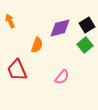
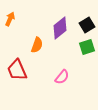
orange arrow: moved 2 px up; rotated 48 degrees clockwise
purple diamond: rotated 25 degrees counterclockwise
green square: moved 2 px right, 2 px down; rotated 21 degrees clockwise
